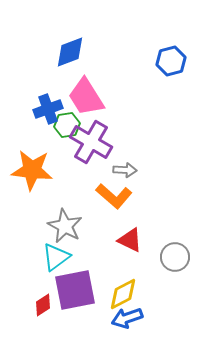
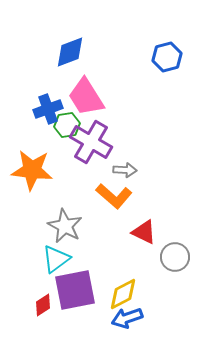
blue hexagon: moved 4 px left, 4 px up
red triangle: moved 14 px right, 8 px up
cyan triangle: moved 2 px down
